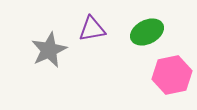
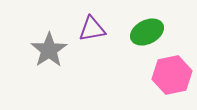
gray star: rotated 9 degrees counterclockwise
